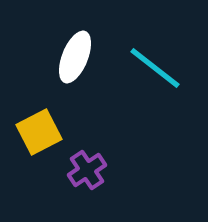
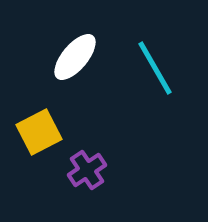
white ellipse: rotated 18 degrees clockwise
cyan line: rotated 22 degrees clockwise
